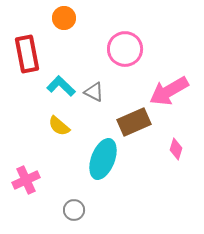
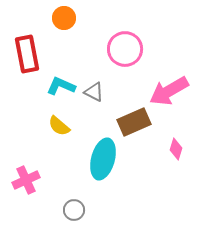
cyan L-shape: rotated 20 degrees counterclockwise
cyan ellipse: rotated 6 degrees counterclockwise
